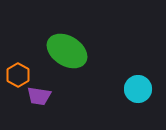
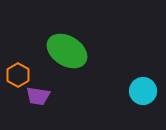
cyan circle: moved 5 px right, 2 px down
purple trapezoid: moved 1 px left
